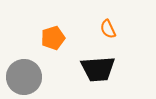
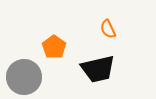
orange pentagon: moved 1 px right, 9 px down; rotated 20 degrees counterclockwise
black trapezoid: rotated 9 degrees counterclockwise
